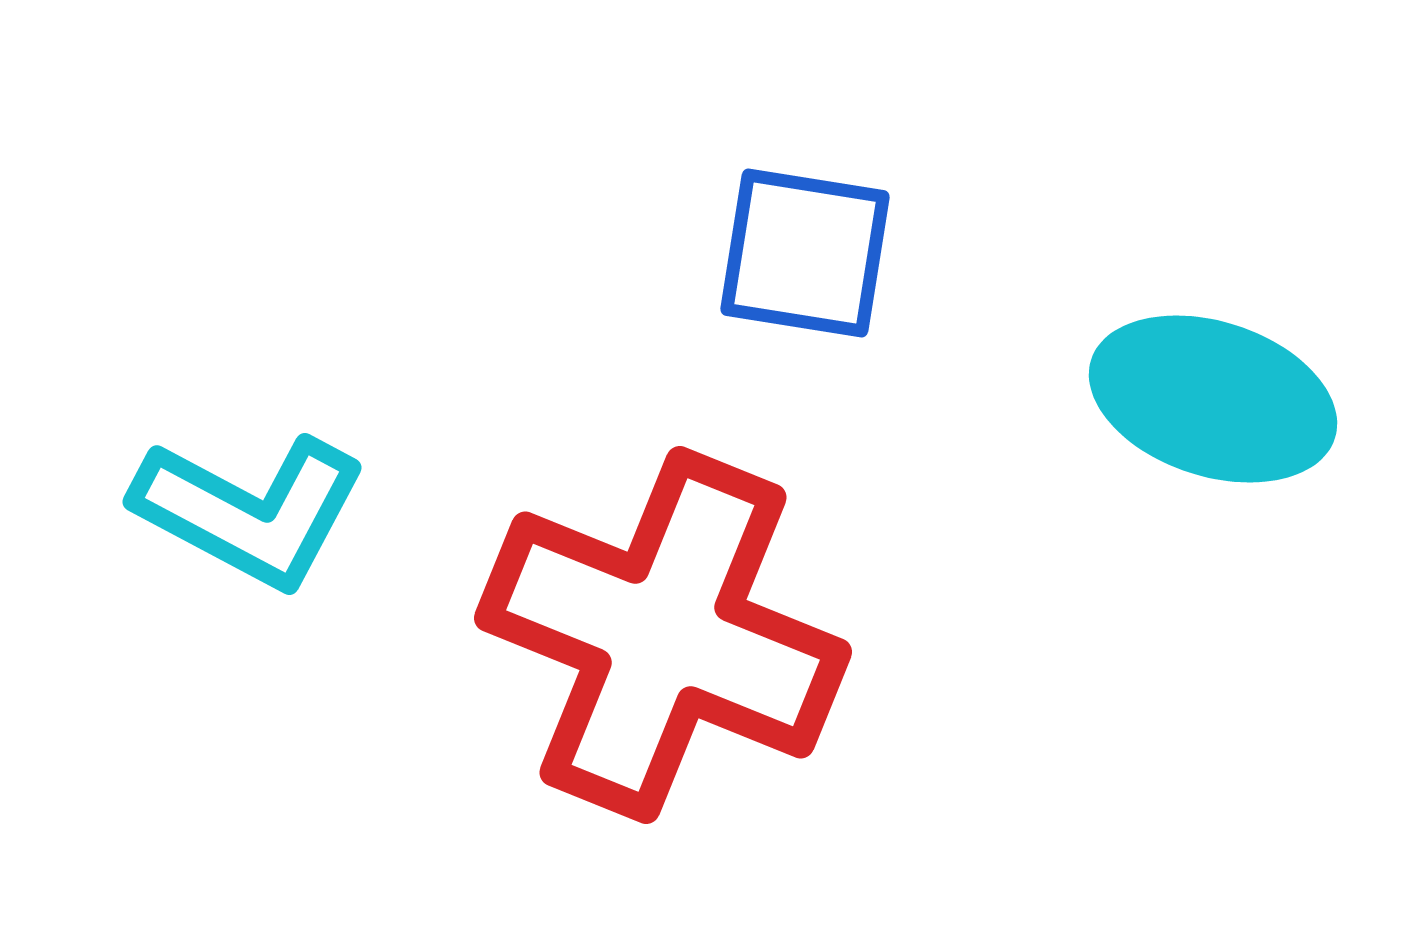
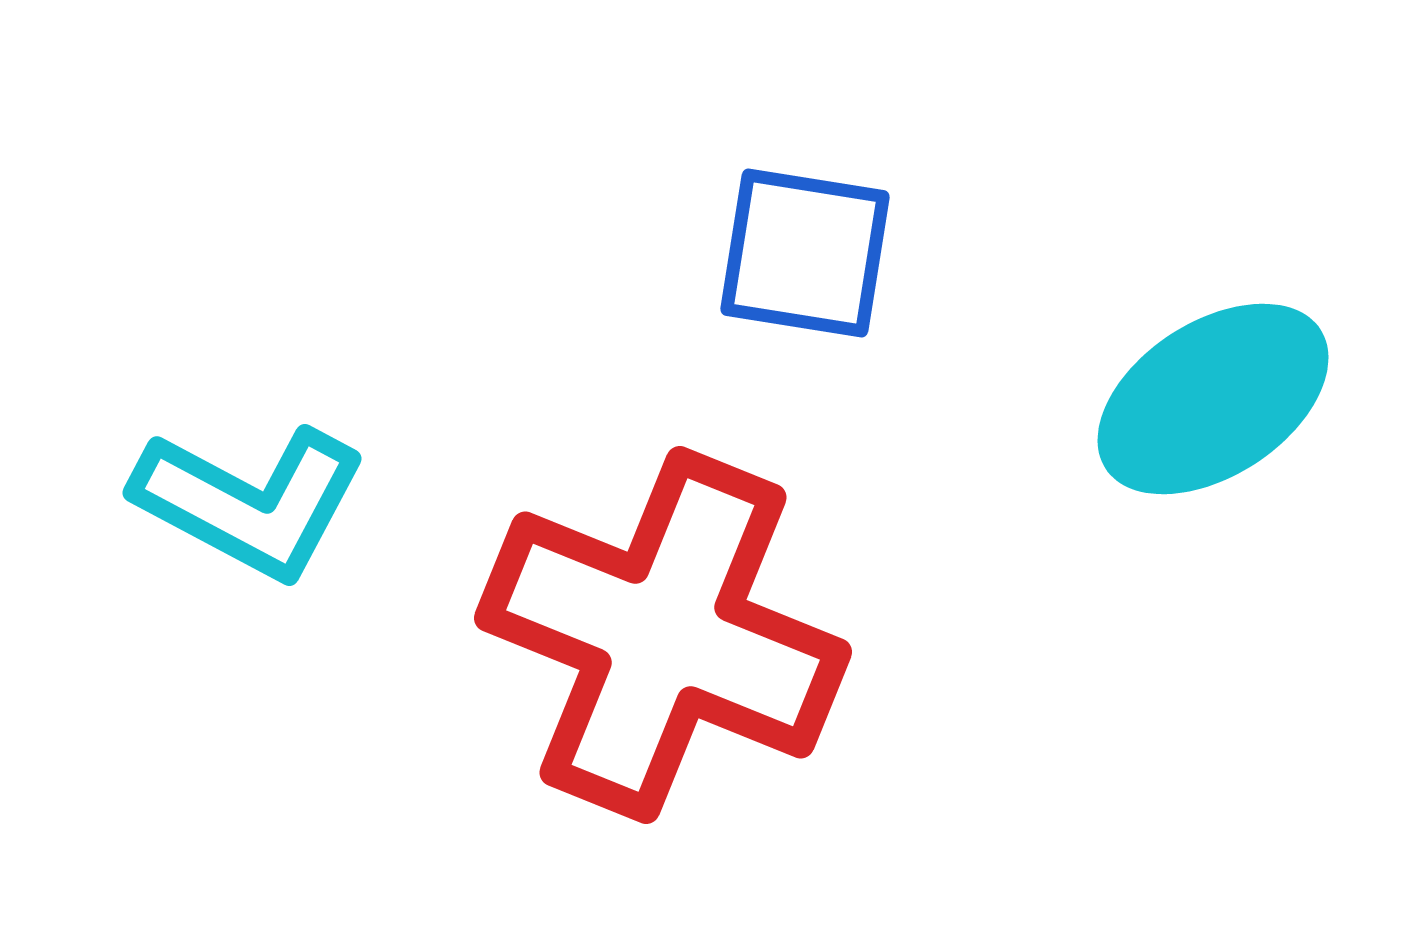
cyan ellipse: rotated 51 degrees counterclockwise
cyan L-shape: moved 9 px up
